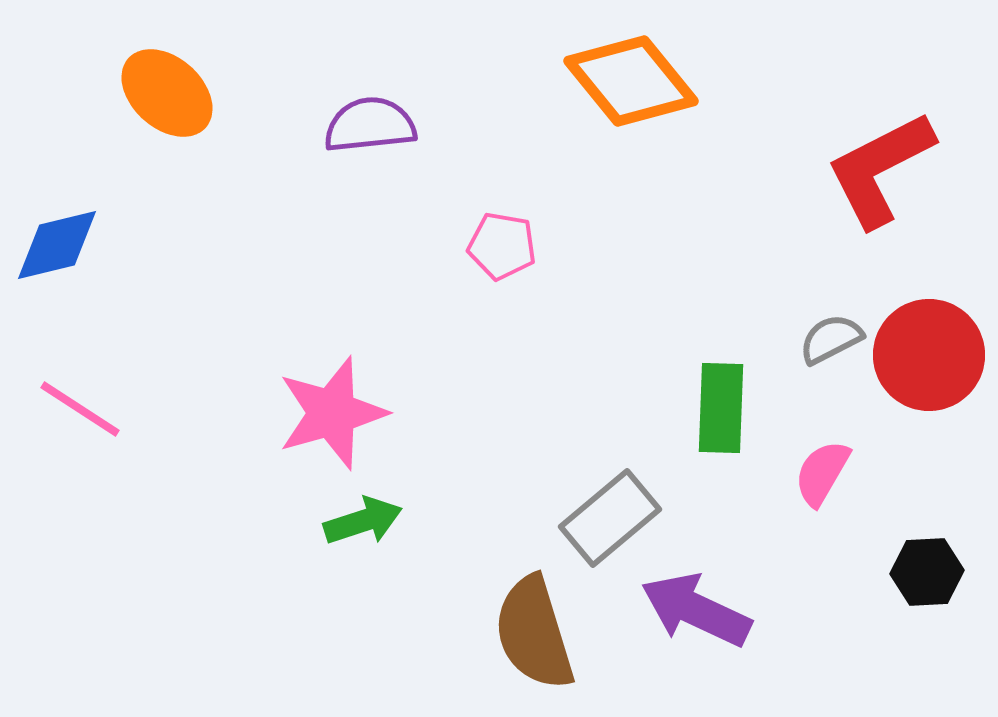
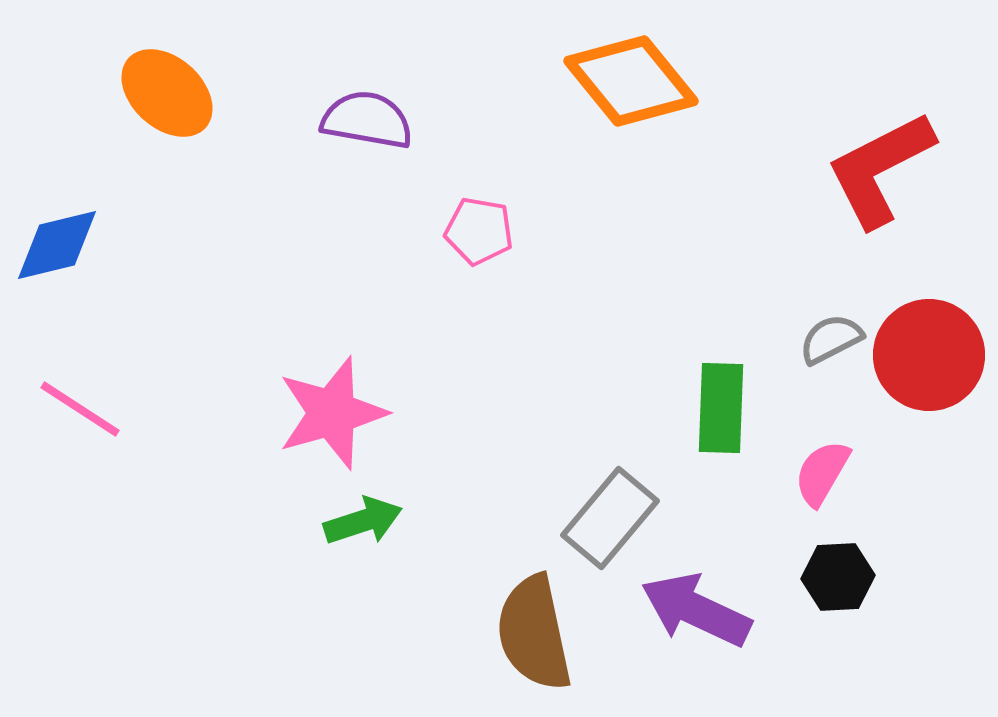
purple semicircle: moved 3 px left, 5 px up; rotated 16 degrees clockwise
pink pentagon: moved 23 px left, 15 px up
gray rectangle: rotated 10 degrees counterclockwise
black hexagon: moved 89 px left, 5 px down
brown semicircle: rotated 5 degrees clockwise
